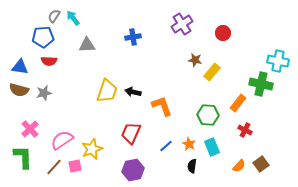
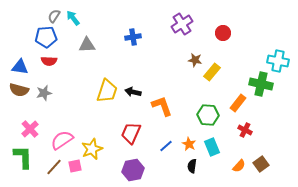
blue pentagon: moved 3 px right
